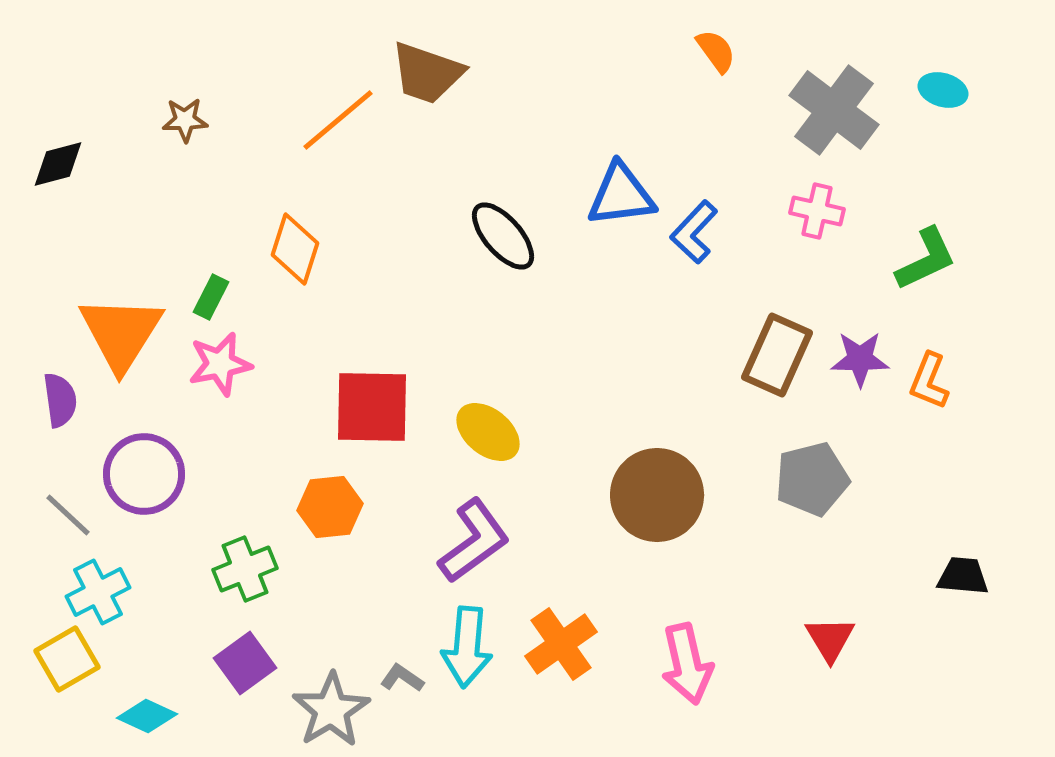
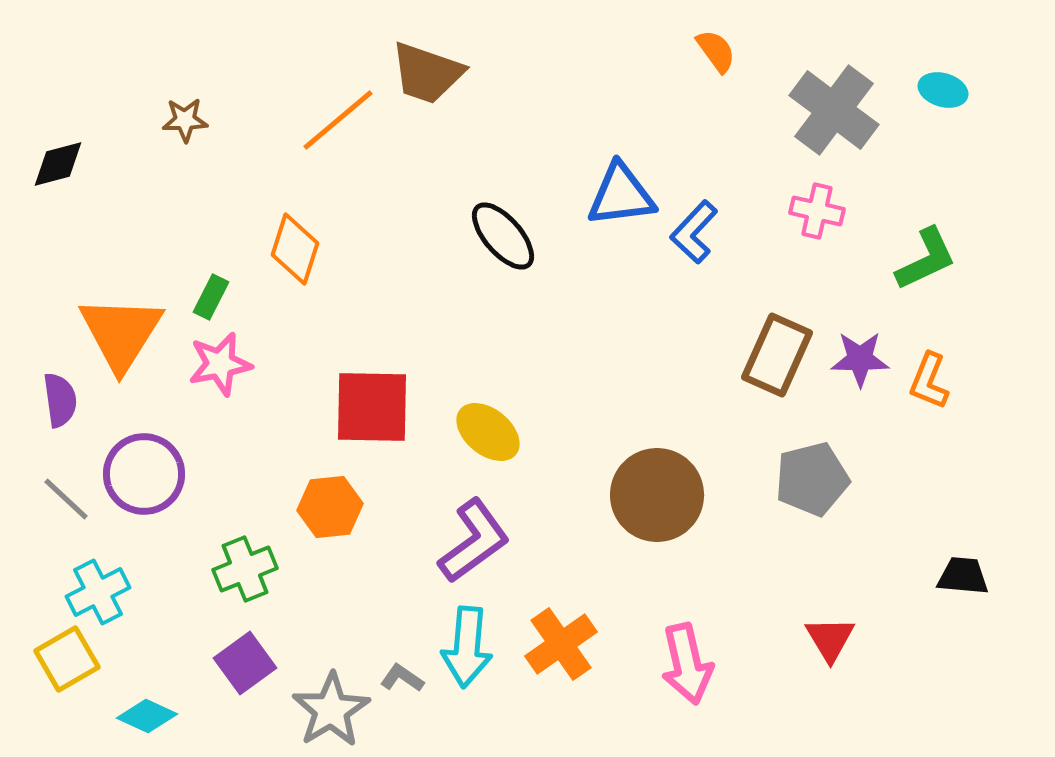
gray line: moved 2 px left, 16 px up
